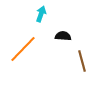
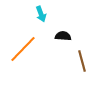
cyan arrow: rotated 140 degrees clockwise
